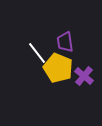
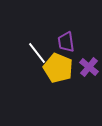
purple trapezoid: moved 1 px right
purple cross: moved 5 px right, 9 px up
